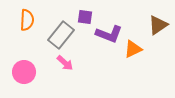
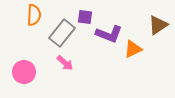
orange semicircle: moved 7 px right, 5 px up
gray rectangle: moved 1 px right, 2 px up
